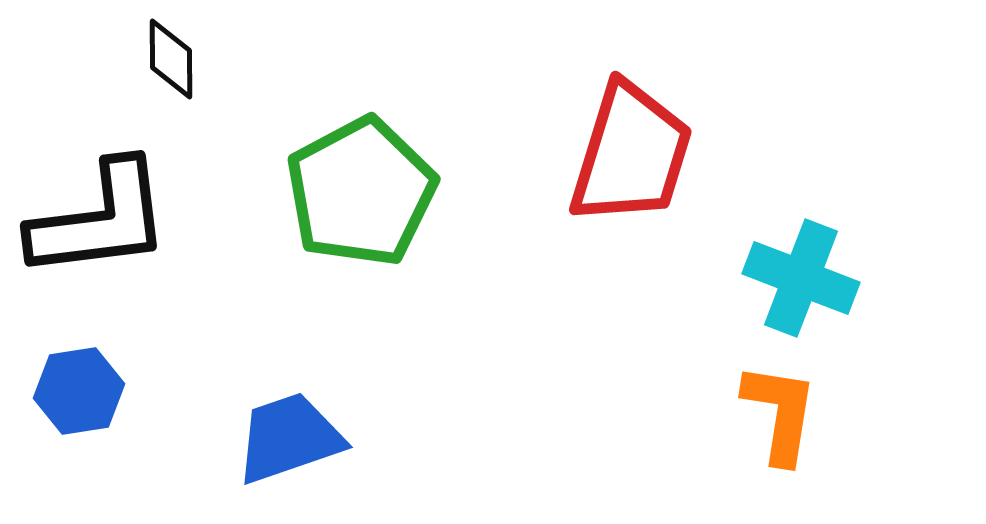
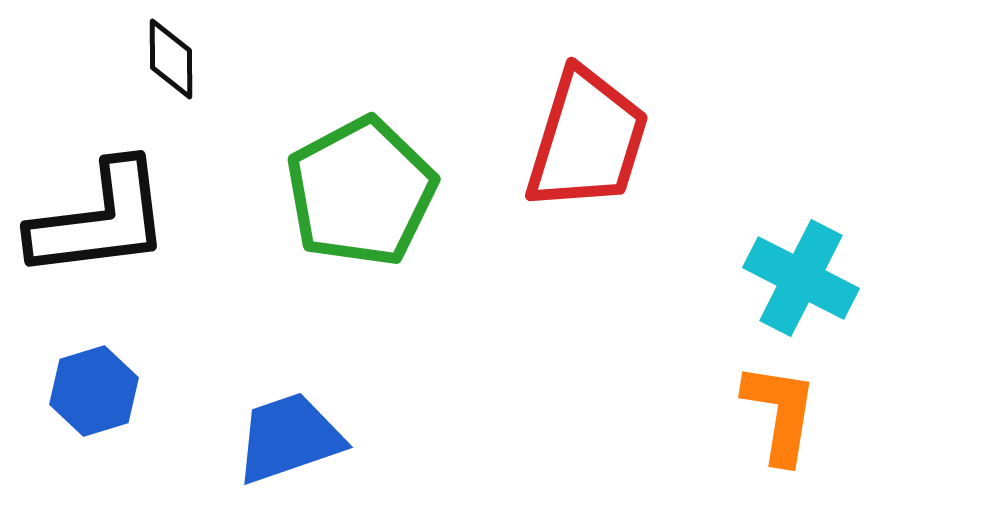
red trapezoid: moved 44 px left, 14 px up
cyan cross: rotated 6 degrees clockwise
blue hexagon: moved 15 px right; rotated 8 degrees counterclockwise
